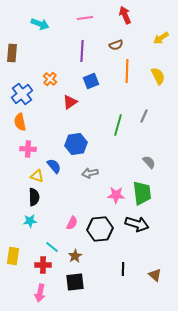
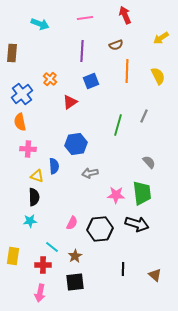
blue semicircle: rotated 35 degrees clockwise
